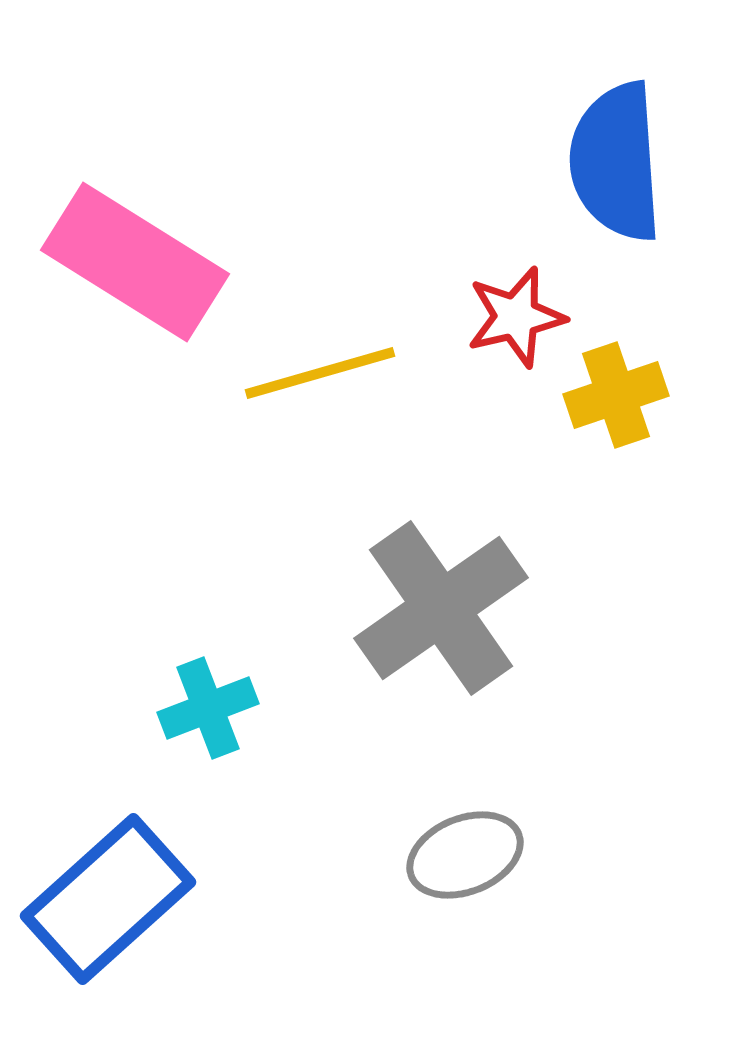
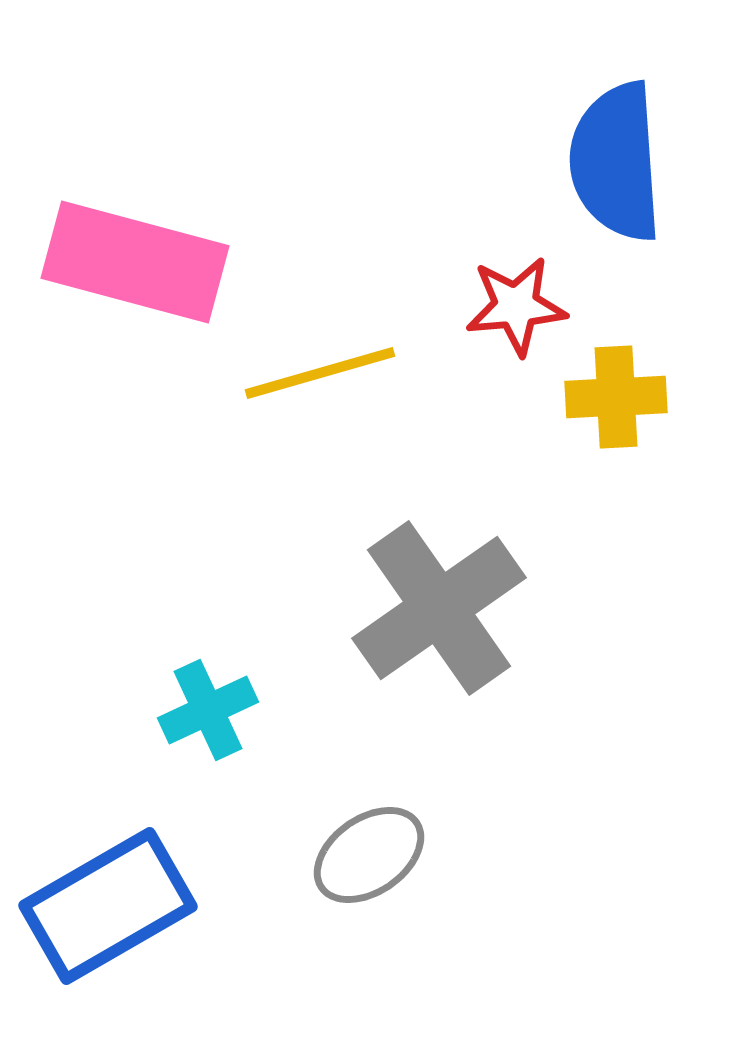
pink rectangle: rotated 17 degrees counterclockwise
red star: moved 11 px up; rotated 8 degrees clockwise
yellow cross: moved 2 px down; rotated 16 degrees clockwise
gray cross: moved 2 px left
cyan cross: moved 2 px down; rotated 4 degrees counterclockwise
gray ellipse: moved 96 px left; rotated 13 degrees counterclockwise
blue rectangle: moved 7 px down; rotated 12 degrees clockwise
